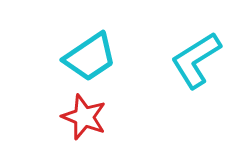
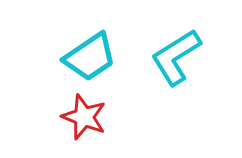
cyan L-shape: moved 20 px left, 3 px up
